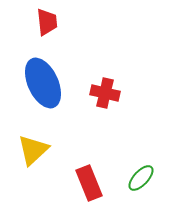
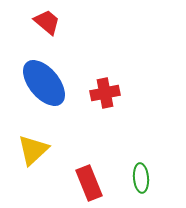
red trapezoid: rotated 44 degrees counterclockwise
blue ellipse: moved 1 px right; rotated 15 degrees counterclockwise
red cross: rotated 24 degrees counterclockwise
green ellipse: rotated 48 degrees counterclockwise
